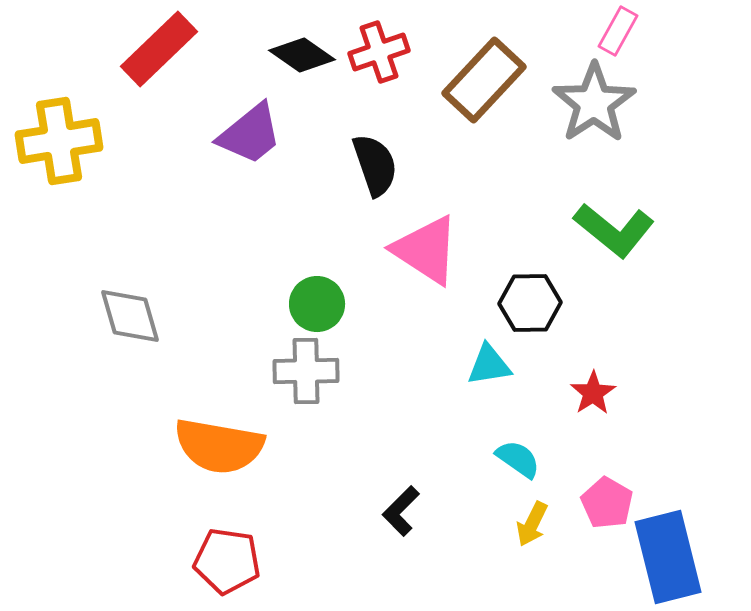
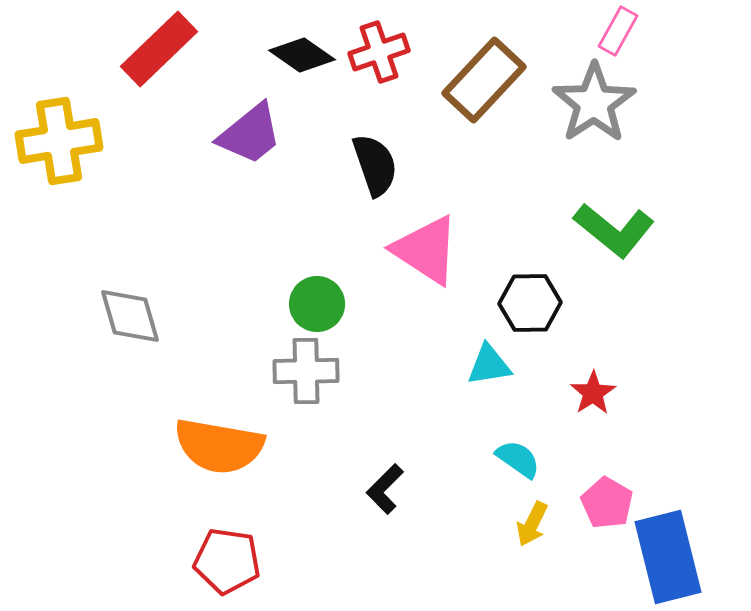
black L-shape: moved 16 px left, 22 px up
